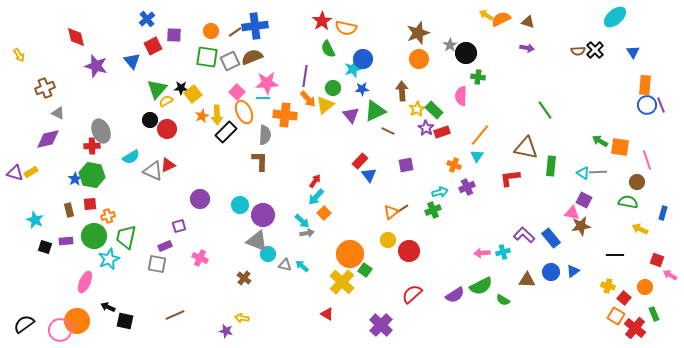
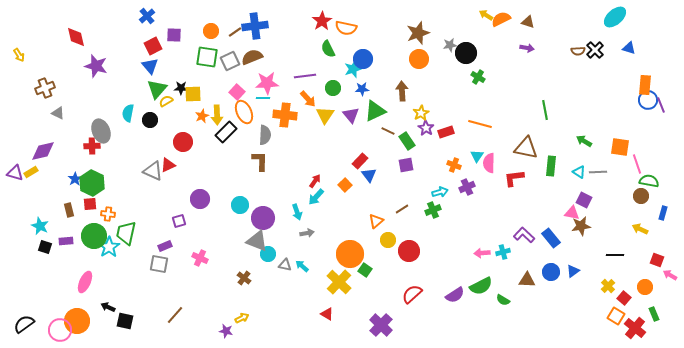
blue cross at (147, 19): moved 3 px up
gray star at (450, 45): rotated 24 degrees clockwise
blue triangle at (633, 52): moved 4 px left, 4 px up; rotated 40 degrees counterclockwise
blue triangle at (132, 61): moved 18 px right, 5 px down
purple line at (305, 76): rotated 75 degrees clockwise
green cross at (478, 77): rotated 24 degrees clockwise
yellow square at (193, 94): rotated 36 degrees clockwise
pink semicircle at (461, 96): moved 28 px right, 67 px down
yellow triangle at (325, 105): moved 10 px down; rotated 18 degrees counterclockwise
blue circle at (647, 105): moved 1 px right, 5 px up
yellow star at (417, 109): moved 4 px right, 4 px down
green rectangle at (434, 110): moved 27 px left, 31 px down; rotated 12 degrees clockwise
green line at (545, 110): rotated 24 degrees clockwise
red circle at (167, 129): moved 16 px right, 13 px down
red rectangle at (442, 132): moved 4 px right
orange line at (480, 135): moved 11 px up; rotated 65 degrees clockwise
purple diamond at (48, 139): moved 5 px left, 12 px down
green arrow at (600, 141): moved 16 px left
cyan semicircle at (131, 157): moved 3 px left, 44 px up; rotated 132 degrees clockwise
pink line at (647, 160): moved 10 px left, 4 px down
cyan triangle at (583, 173): moved 4 px left, 1 px up
green hexagon at (92, 175): moved 8 px down; rotated 15 degrees clockwise
red L-shape at (510, 178): moved 4 px right
brown circle at (637, 182): moved 4 px right, 14 px down
green semicircle at (628, 202): moved 21 px right, 21 px up
orange triangle at (391, 212): moved 15 px left, 9 px down
orange square at (324, 213): moved 21 px right, 28 px up
purple circle at (263, 215): moved 3 px down
orange cross at (108, 216): moved 2 px up; rotated 24 degrees clockwise
cyan star at (35, 220): moved 5 px right, 6 px down
cyan arrow at (302, 221): moved 5 px left, 9 px up; rotated 28 degrees clockwise
purple square at (179, 226): moved 5 px up
green trapezoid at (126, 237): moved 4 px up
cyan star at (109, 259): moved 12 px up; rotated 10 degrees counterclockwise
gray square at (157, 264): moved 2 px right
yellow cross at (342, 282): moved 3 px left
yellow cross at (608, 286): rotated 32 degrees clockwise
brown line at (175, 315): rotated 24 degrees counterclockwise
yellow arrow at (242, 318): rotated 144 degrees clockwise
